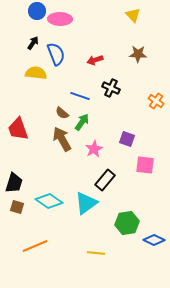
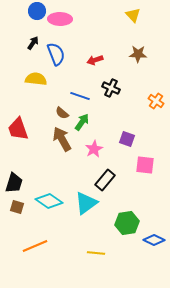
yellow semicircle: moved 6 px down
